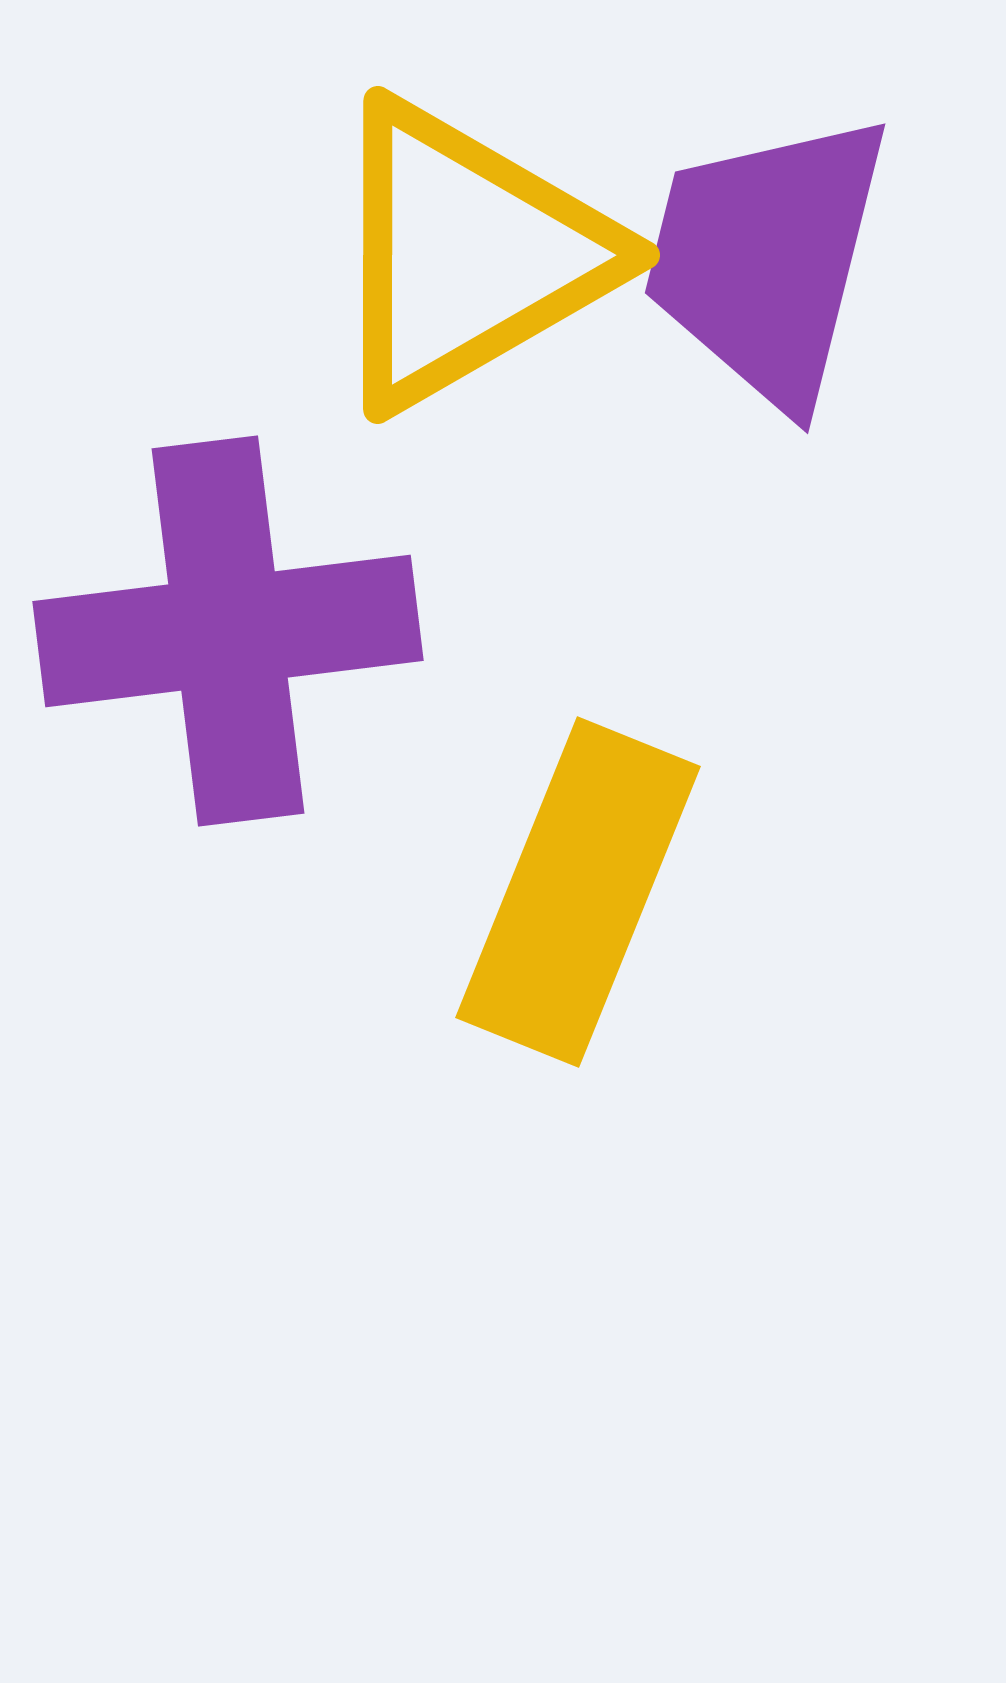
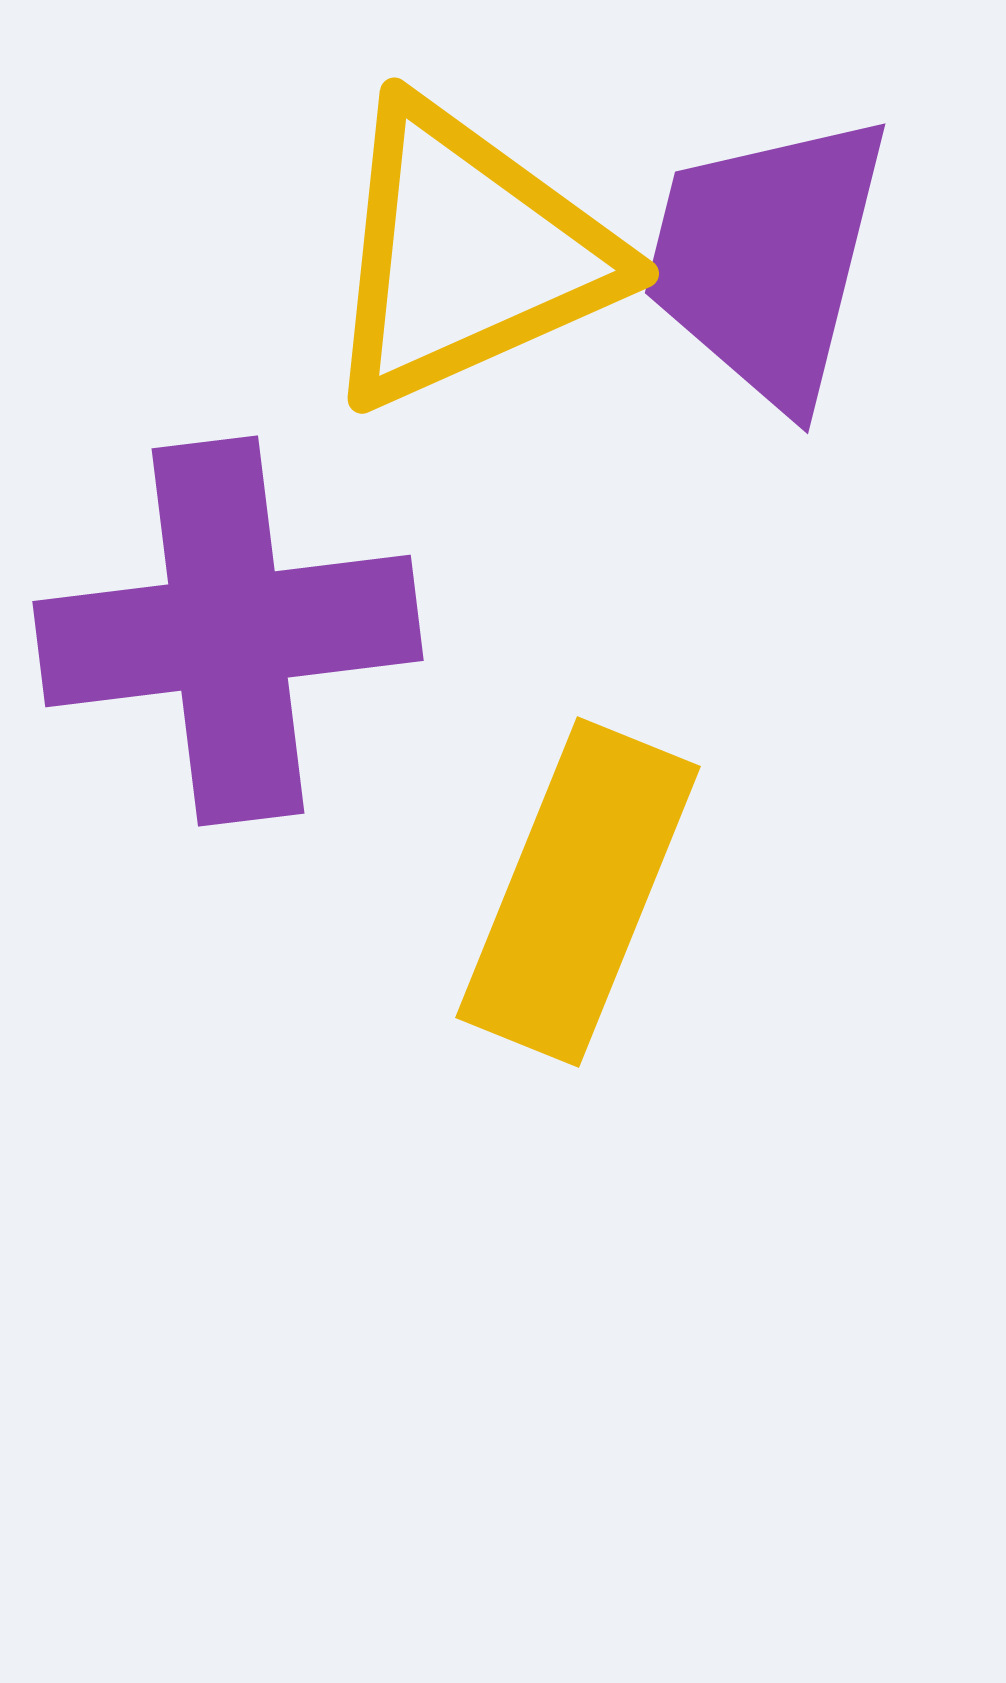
yellow triangle: rotated 6 degrees clockwise
